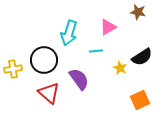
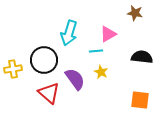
brown star: moved 3 px left, 1 px down
pink triangle: moved 7 px down
black semicircle: rotated 140 degrees counterclockwise
yellow star: moved 19 px left, 4 px down
purple semicircle: moved 4 px left
orange square: rotated 30 degrees clockwise
